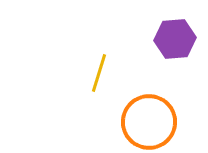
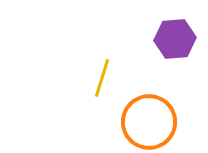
yellow line: moved 3 px right, 5 px down
